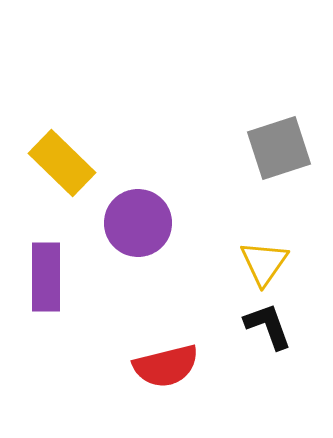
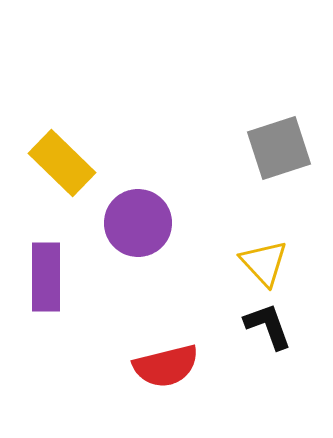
yellow triangle: rotated 18 degrees counterclockwise
